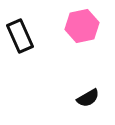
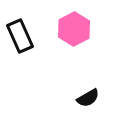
pink hexagon: moved 8 px left, 3 px down; rotated 16 degrees counterclockwise
